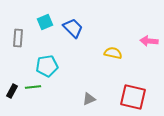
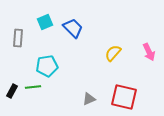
pink arrow: moved 11 px down; rotated 120 degrees counterclockwise
yellow semicircle: rotated 60 degrees counterclockwise
red square: moved 9 px left
